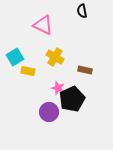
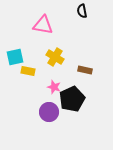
pink triangle: rotated 15 degrees counterclockwise
cyan square: rotated 18 degrees clockwise
pink star: moved 4 px left, 1 px up
